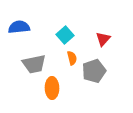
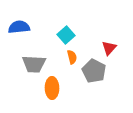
cyan square: moved 1 px right
red triangle: moved 6 px right, 9 px down
orange semicircle: moved 1 px up
gray trapezoid: rotated 15 degrees clockwise
gray pentagon: rotated 25 degrees counterclockwise
